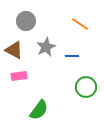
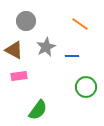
green semicircle: moved 1 px left
